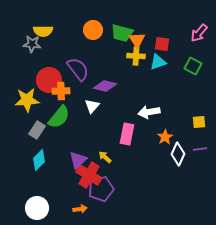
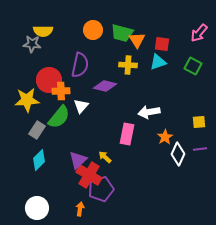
yellow cross: moved 8 px left, 9 px down
purple semicircle: moved 2 px right, 4 px up; rotated 50 degrees clockwise
white triangle: moved 11 px left
orange arrow: rotated 72 degrees counterclockwise
